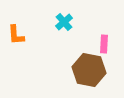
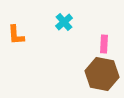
brown hexagon: moved 13 px right, 4 px down
